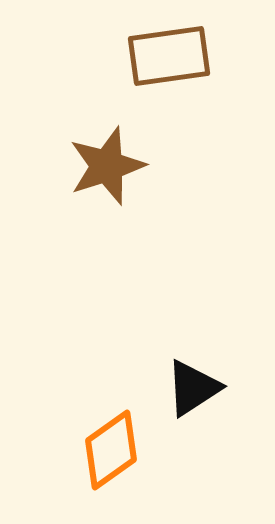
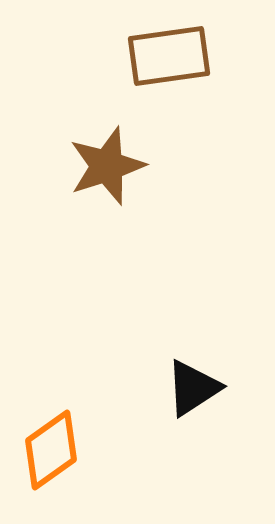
orange diamond: moved 60 px left
